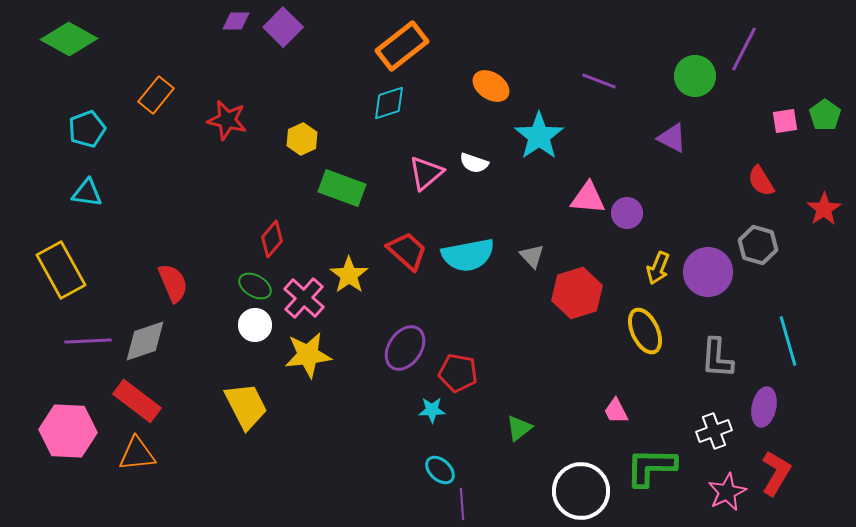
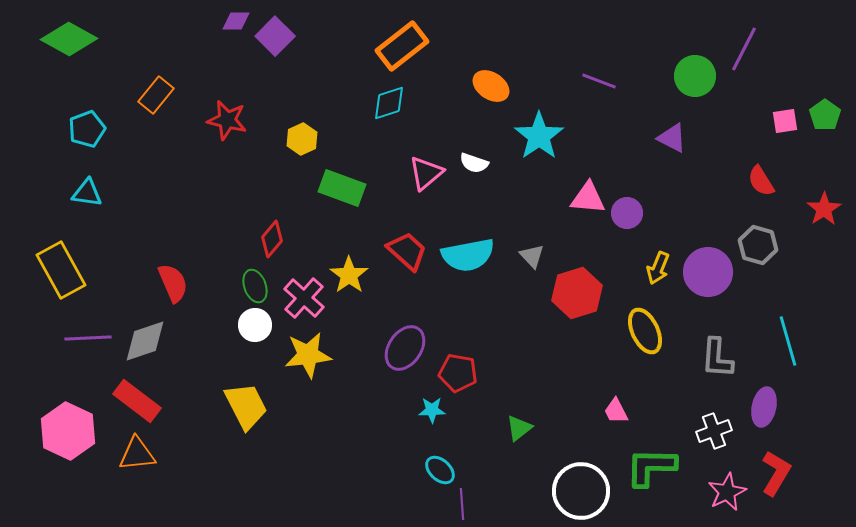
purple square at (283, 27): moved 8 px left, 9 px down
green ellipse at (255, 286): rotated 40 degrees clockwise
purple line at (88, 341): moved 3 px up
pink hexagon at (68, 431): rotated 22 degrees clockwise
